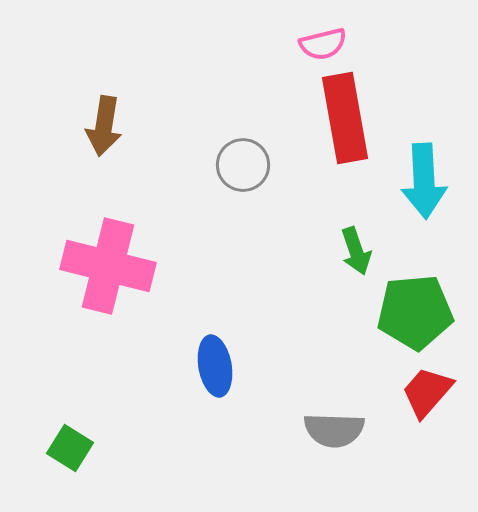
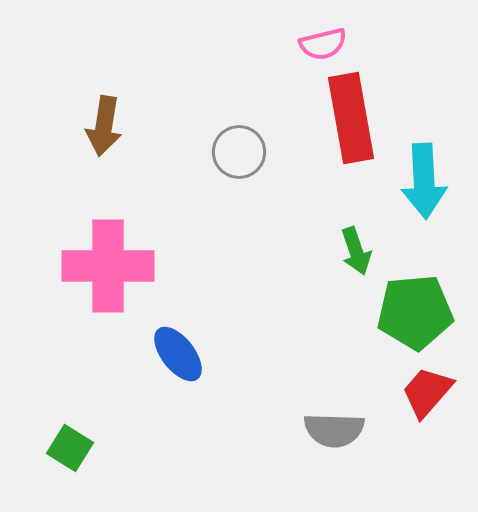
red rectangle: moved 6 px right
gray circle: moved 4 px left, 13 px up
pink cross: rotated 14 degrees counterclockwise
blue ellipse: moved 37 px left, 12 px up; rotated 28 degrees counterclockwise
